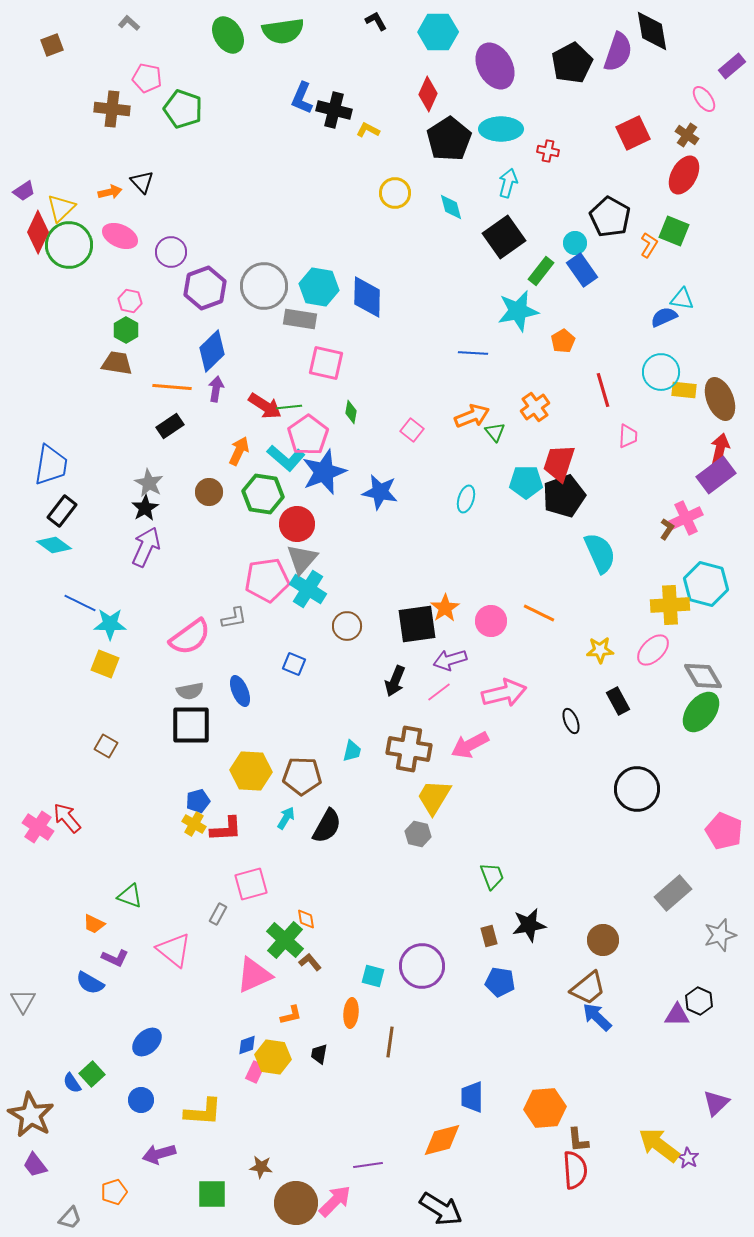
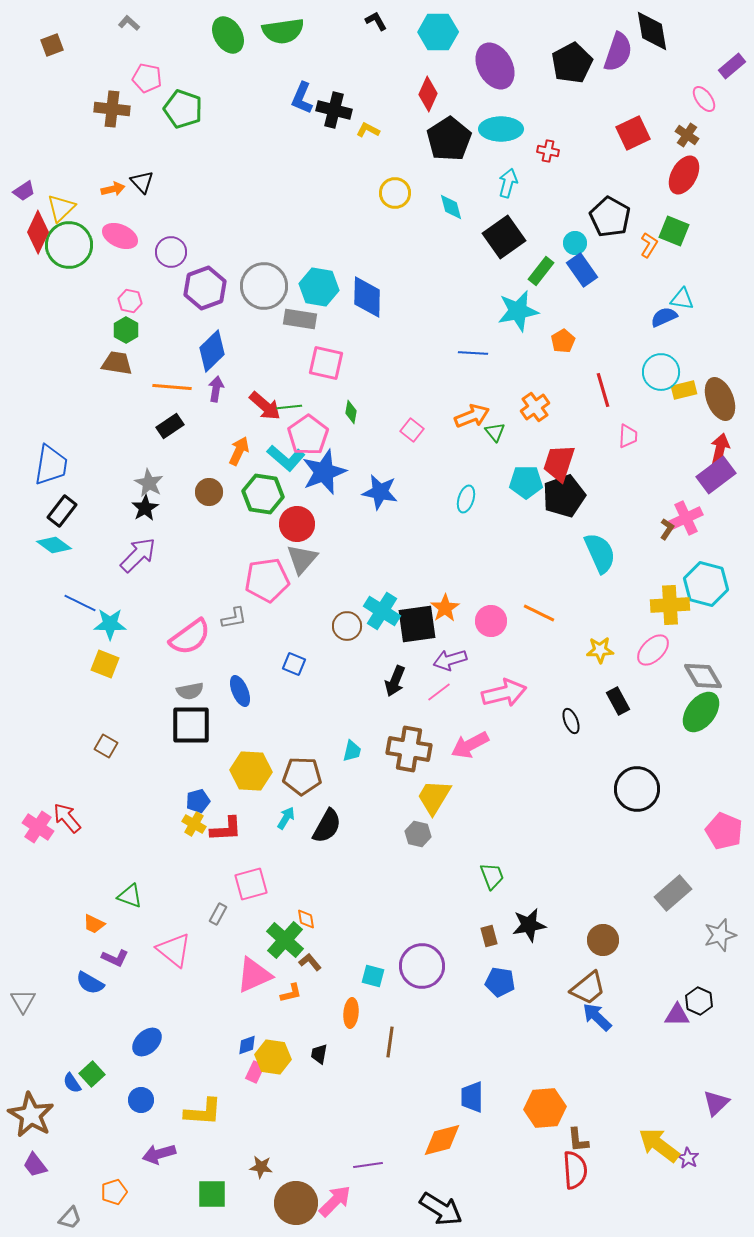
orange arrow at (110, 192): moved 3 px right, 3 px up
yellow rectangle at (684, 390): rotated 20 degrees counterclockwise
red arrow at (265, 406): rotated 8 degrees clockwise
purple arrow at (146, 547): moved 8 px left, 8 px down; rotated 21 degrees clockwise
cyan cross at (308, 589): moved 74 px right, 22 px down
orange L-shape at (291, 1015): moved 22 px up
